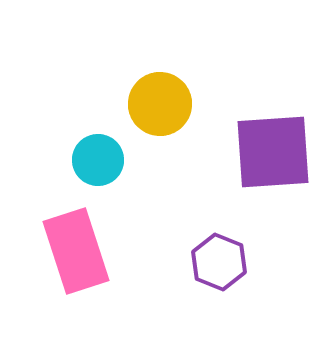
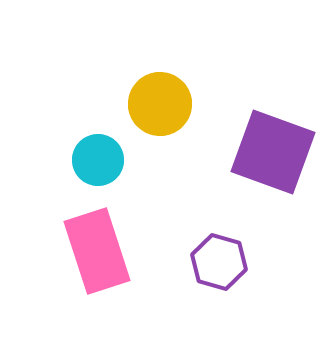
purple square: rotated 24 degrees clockwise
pink rectangle: moved 21 px right
purple hexagon: rotated 6 degrees counterclockwise
